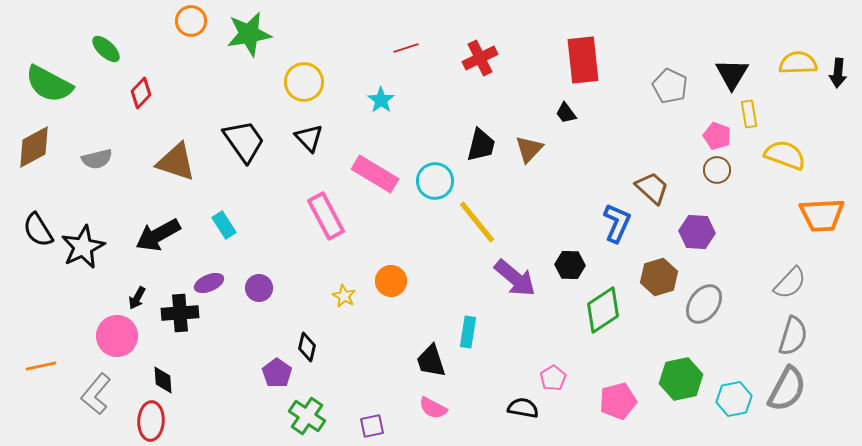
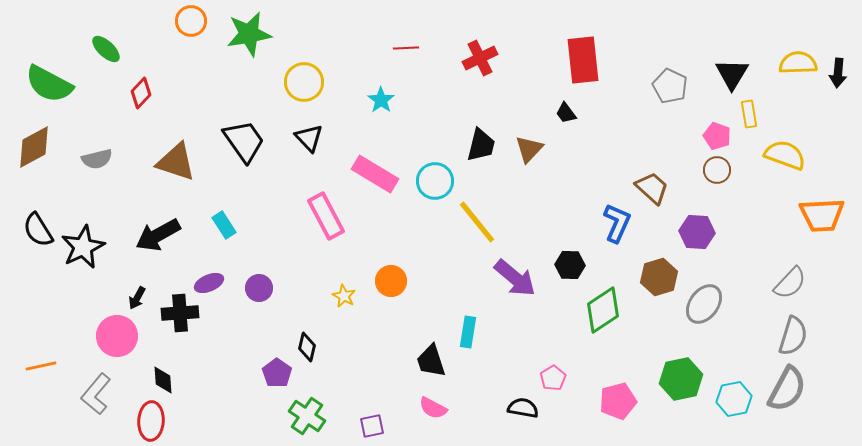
red line at (406, 48): rotated 15 degrees clockwise
